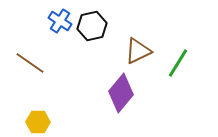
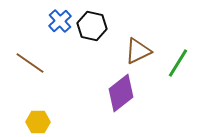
blue cross: rotated 15 degrees clockwise
black hexagon: rotated 24 degrees clockwise
purple diamond: rotated 12 degrees clockwise
